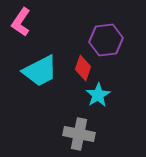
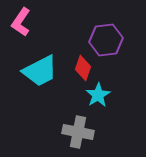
gray cross: moved 1 px left, 2 px up
